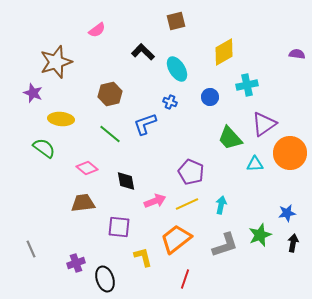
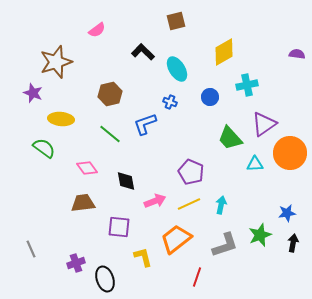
pink diamond: rotated 15 degrees clockwise
yellow line: moved 2 px right
red line: moved 12 px right, 2 px up
